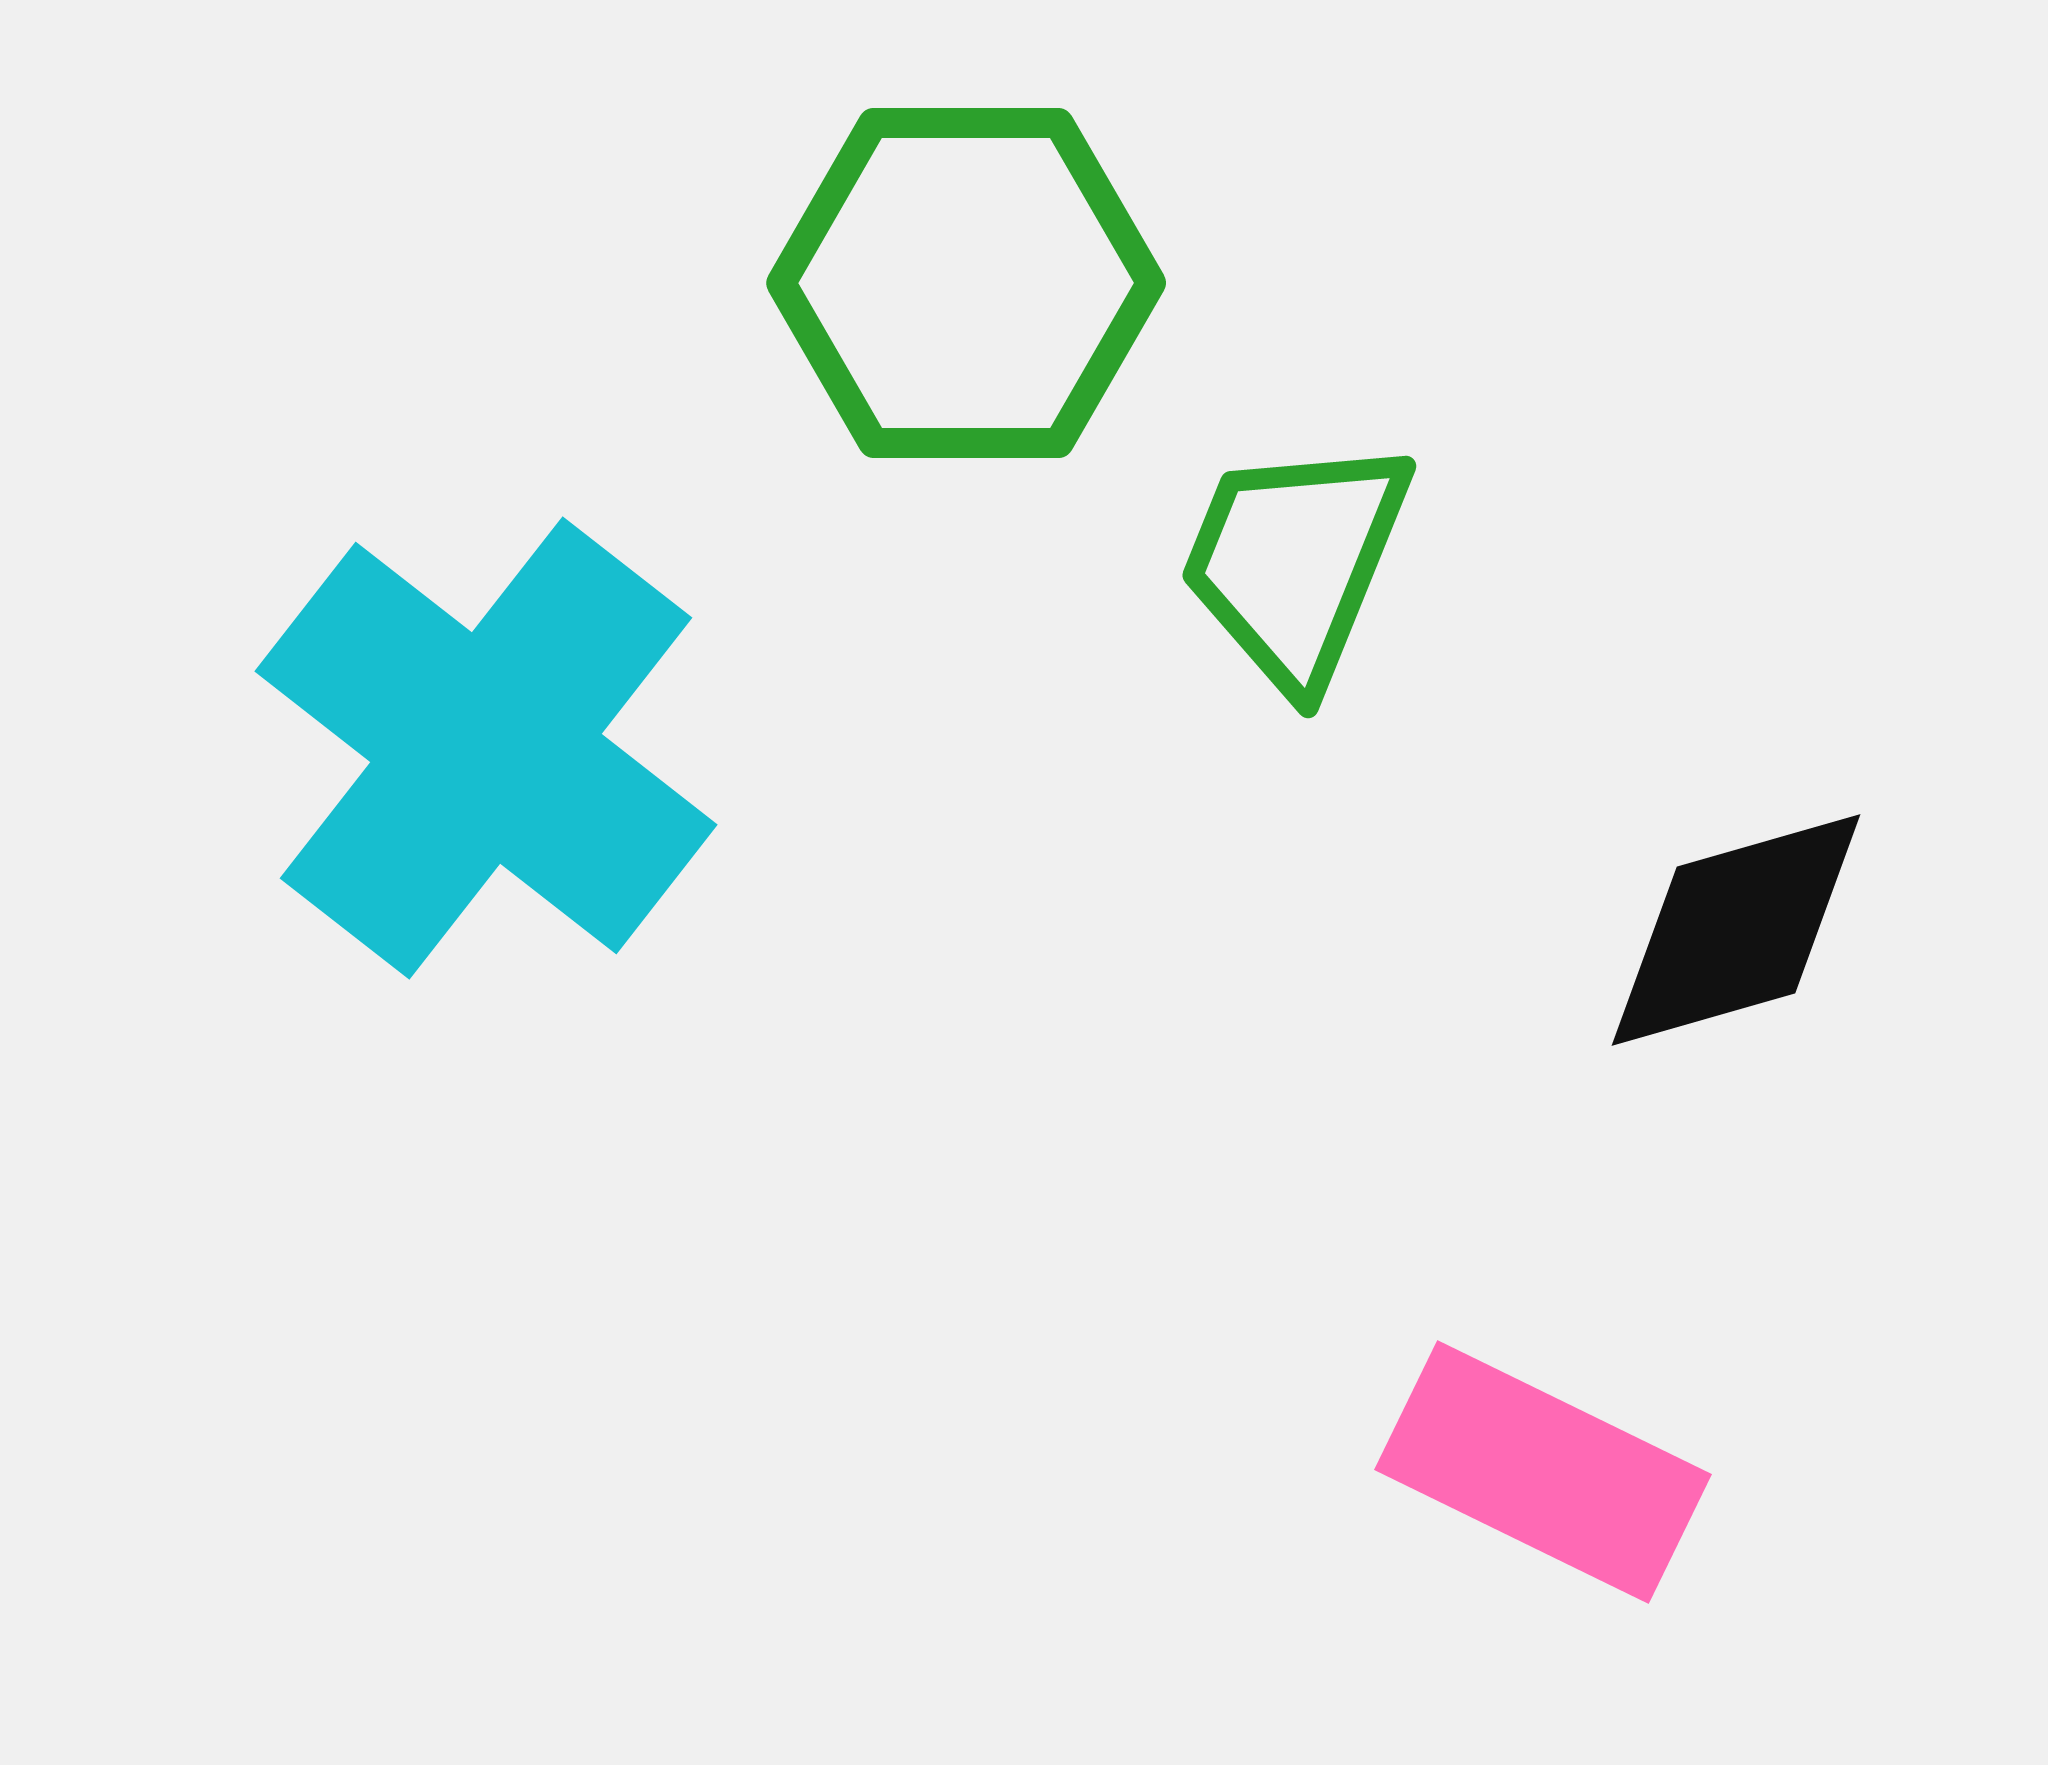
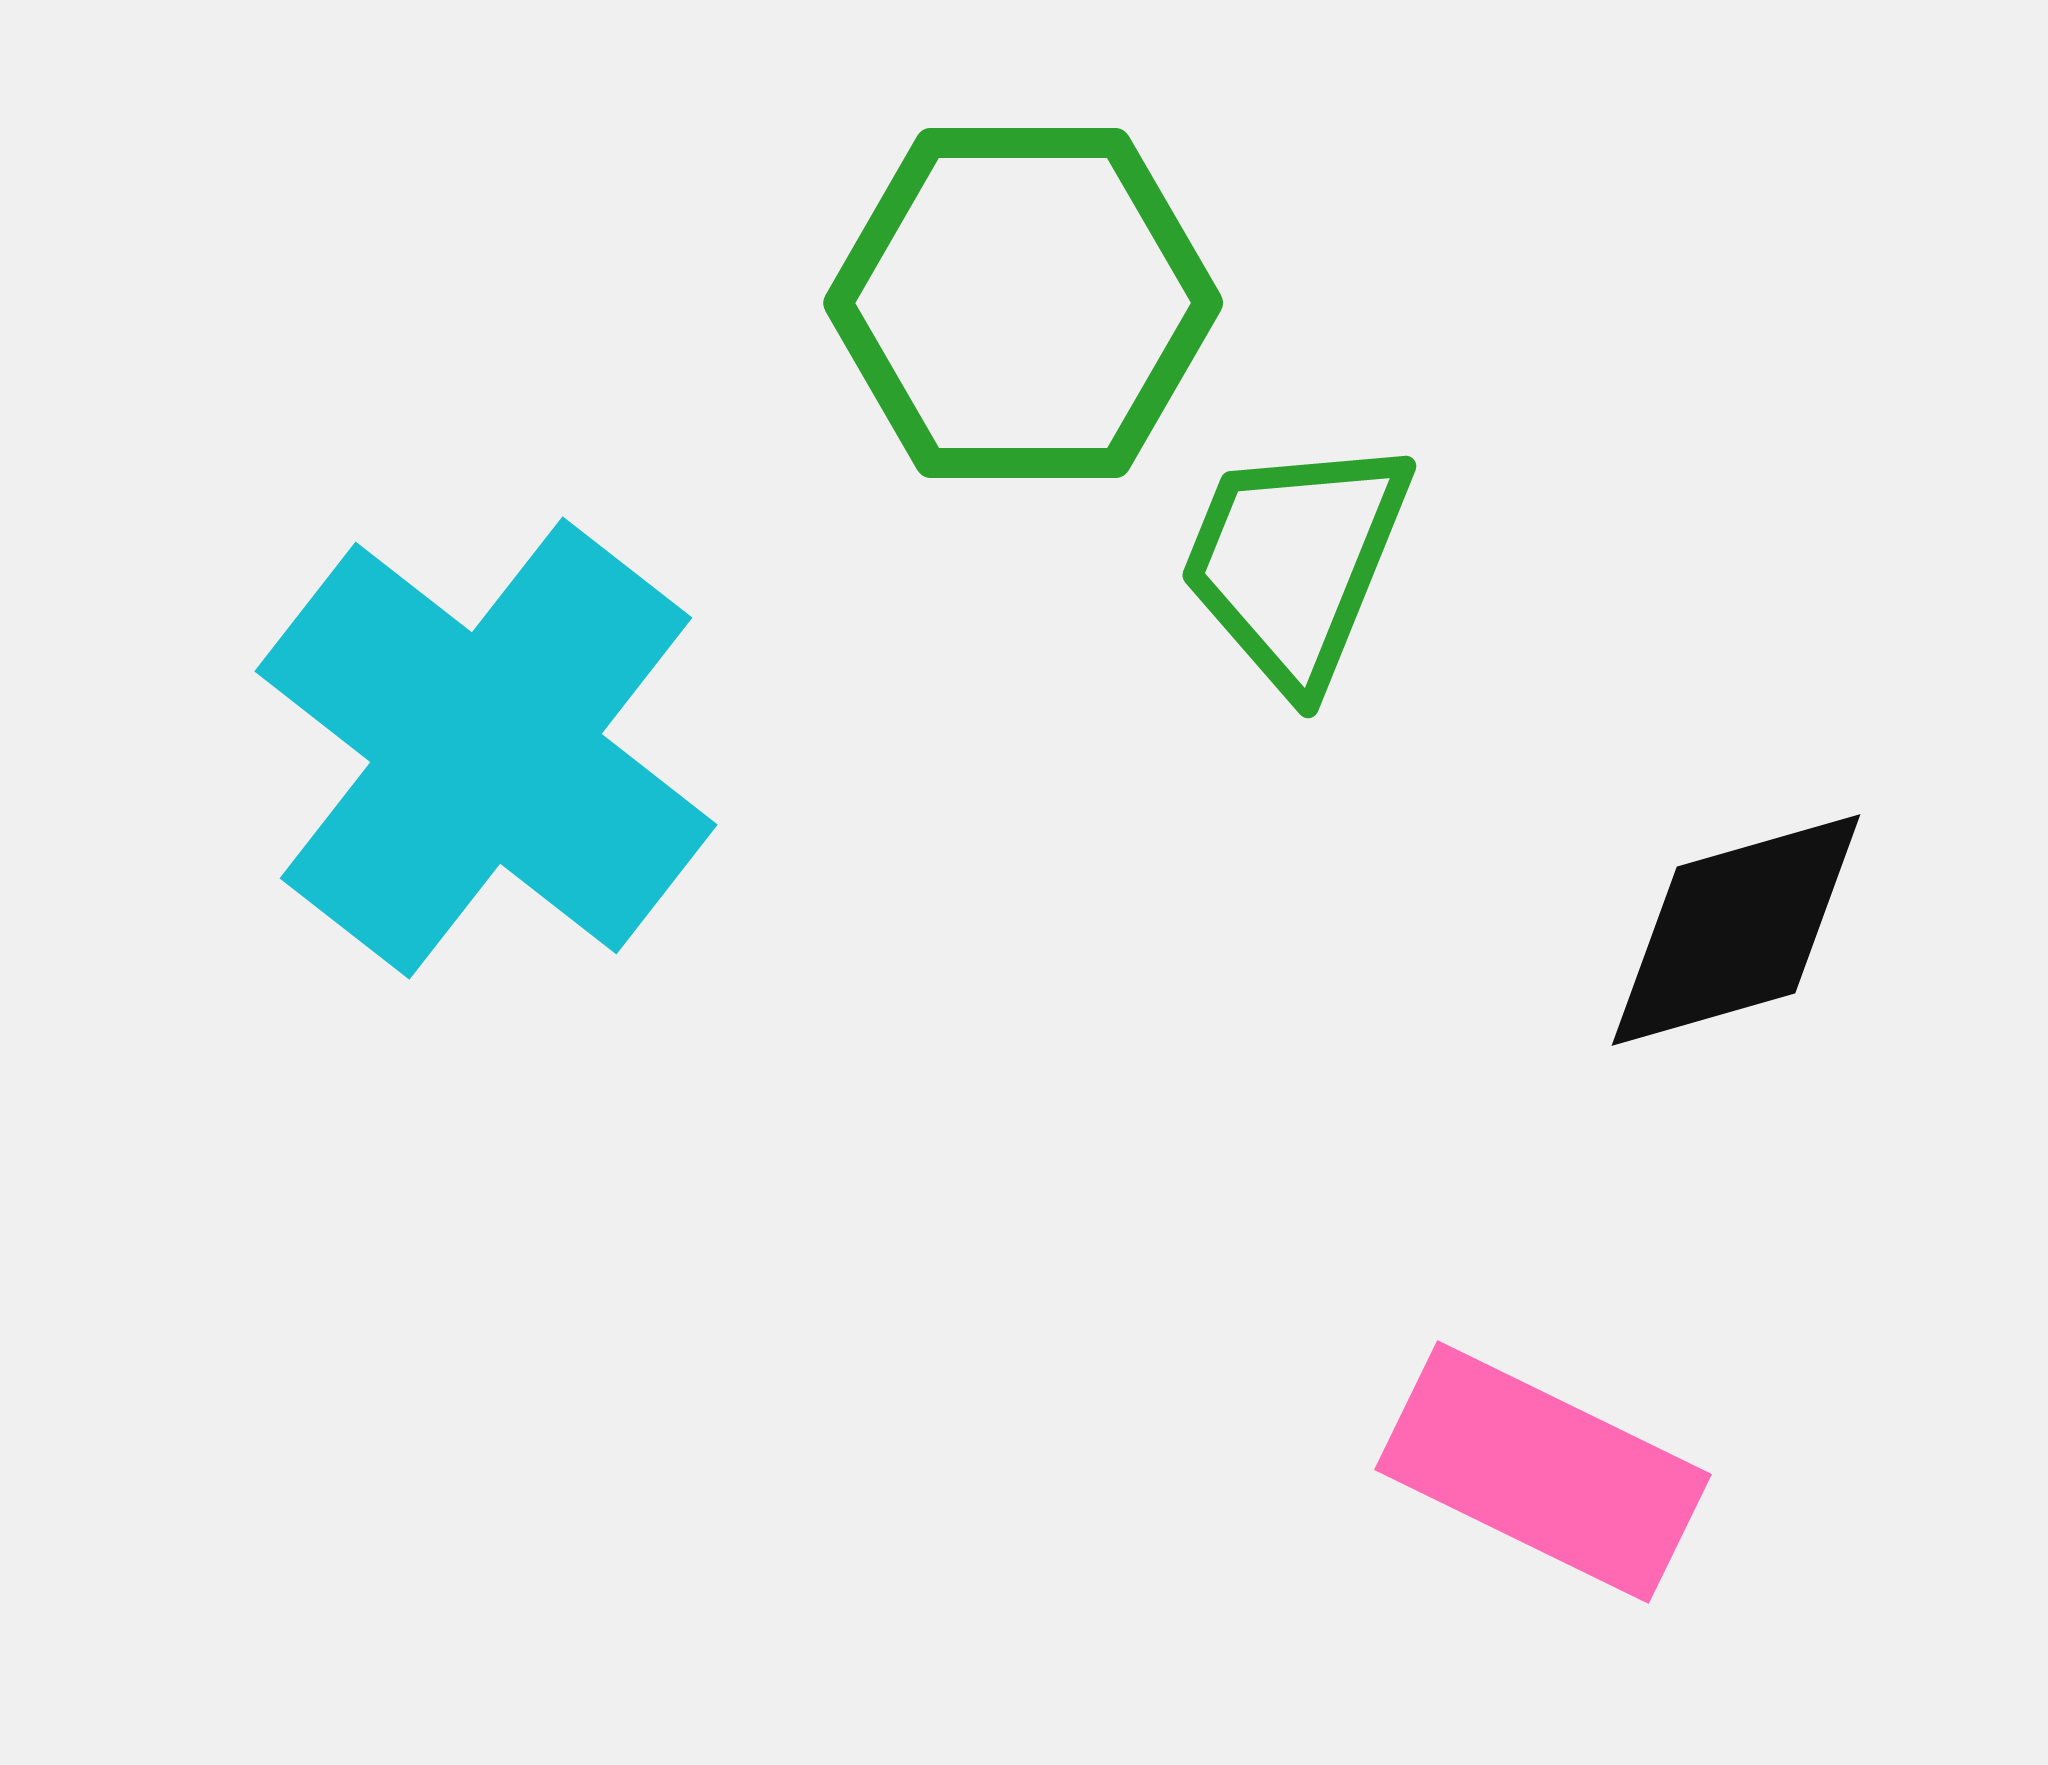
green hexagon: moved 57 px right, 20 px down
